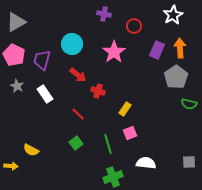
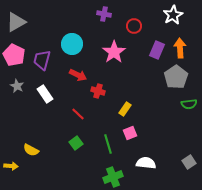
red arrow: rotated 12 degrees counterclockwise
green semicircle: rotated 21 degrees counterclockwise
gray square: rotated 32 degrees counterclockwise
